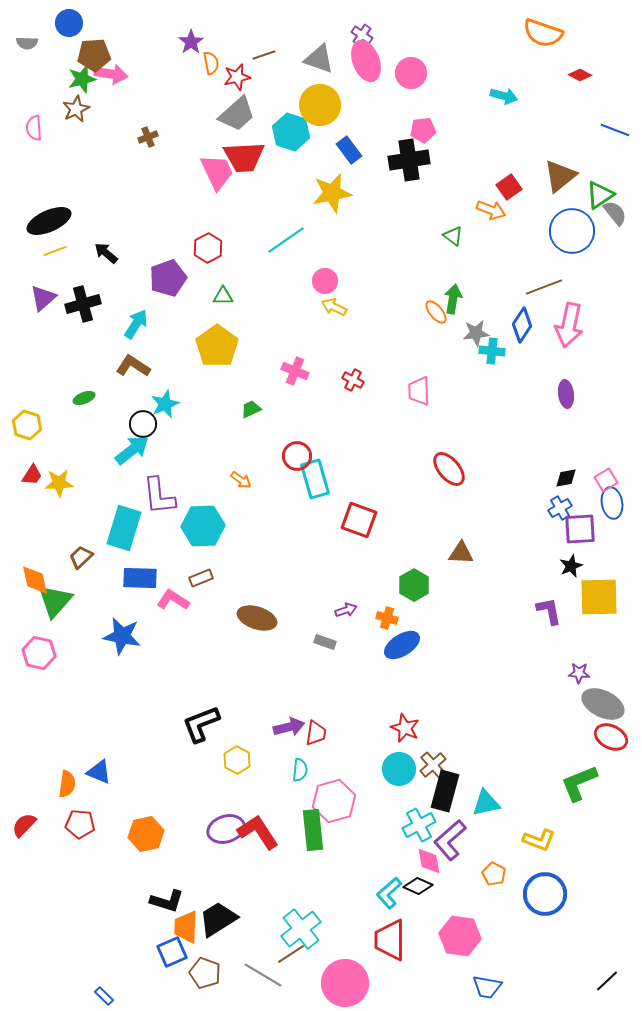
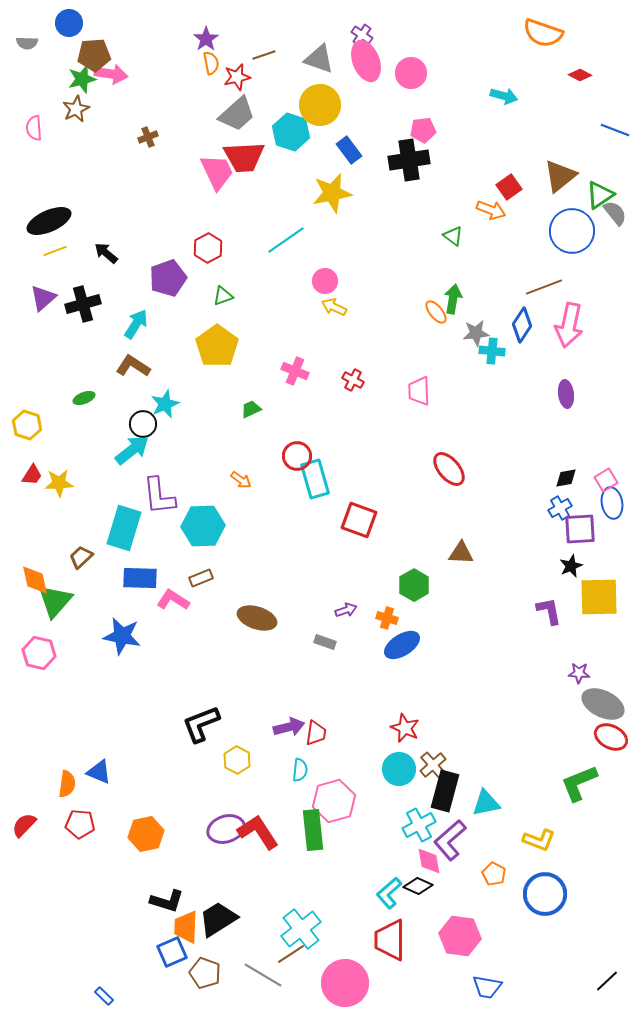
purple star at (191, 42): moved 15 px right, 3 px up
green triangle at (223, 296): rotated 20 degrees counterclockwise
